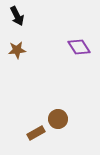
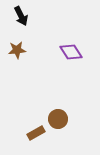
black arrow: moved 4 px right
purple diamond: moved 8 px left, 5 px down
